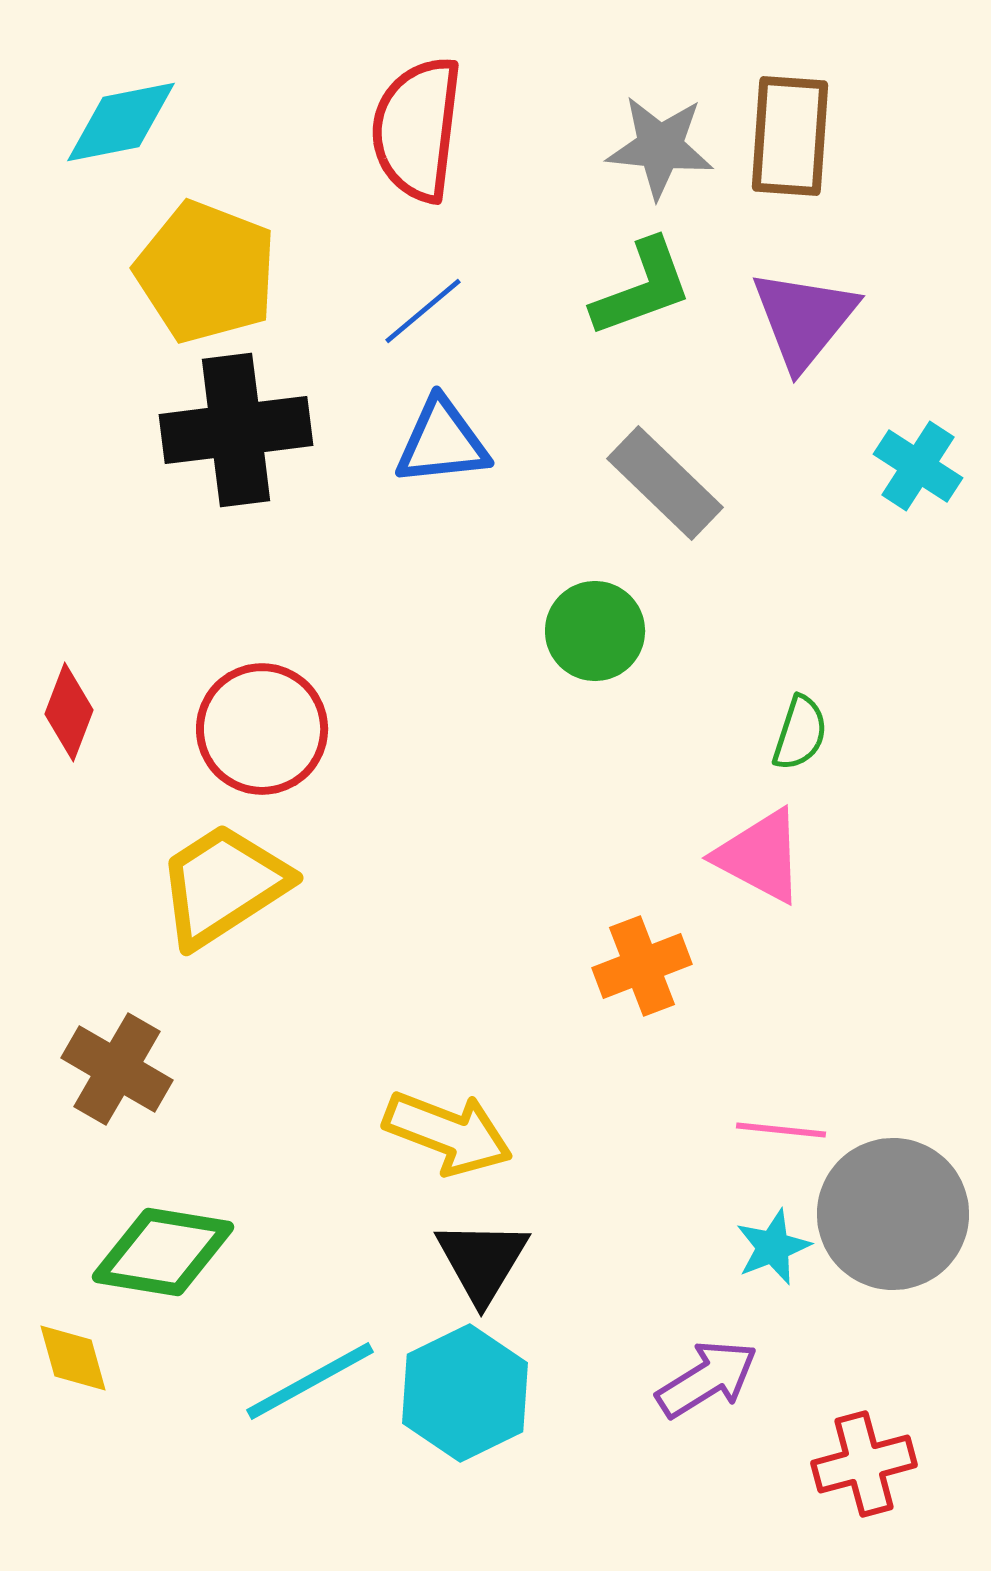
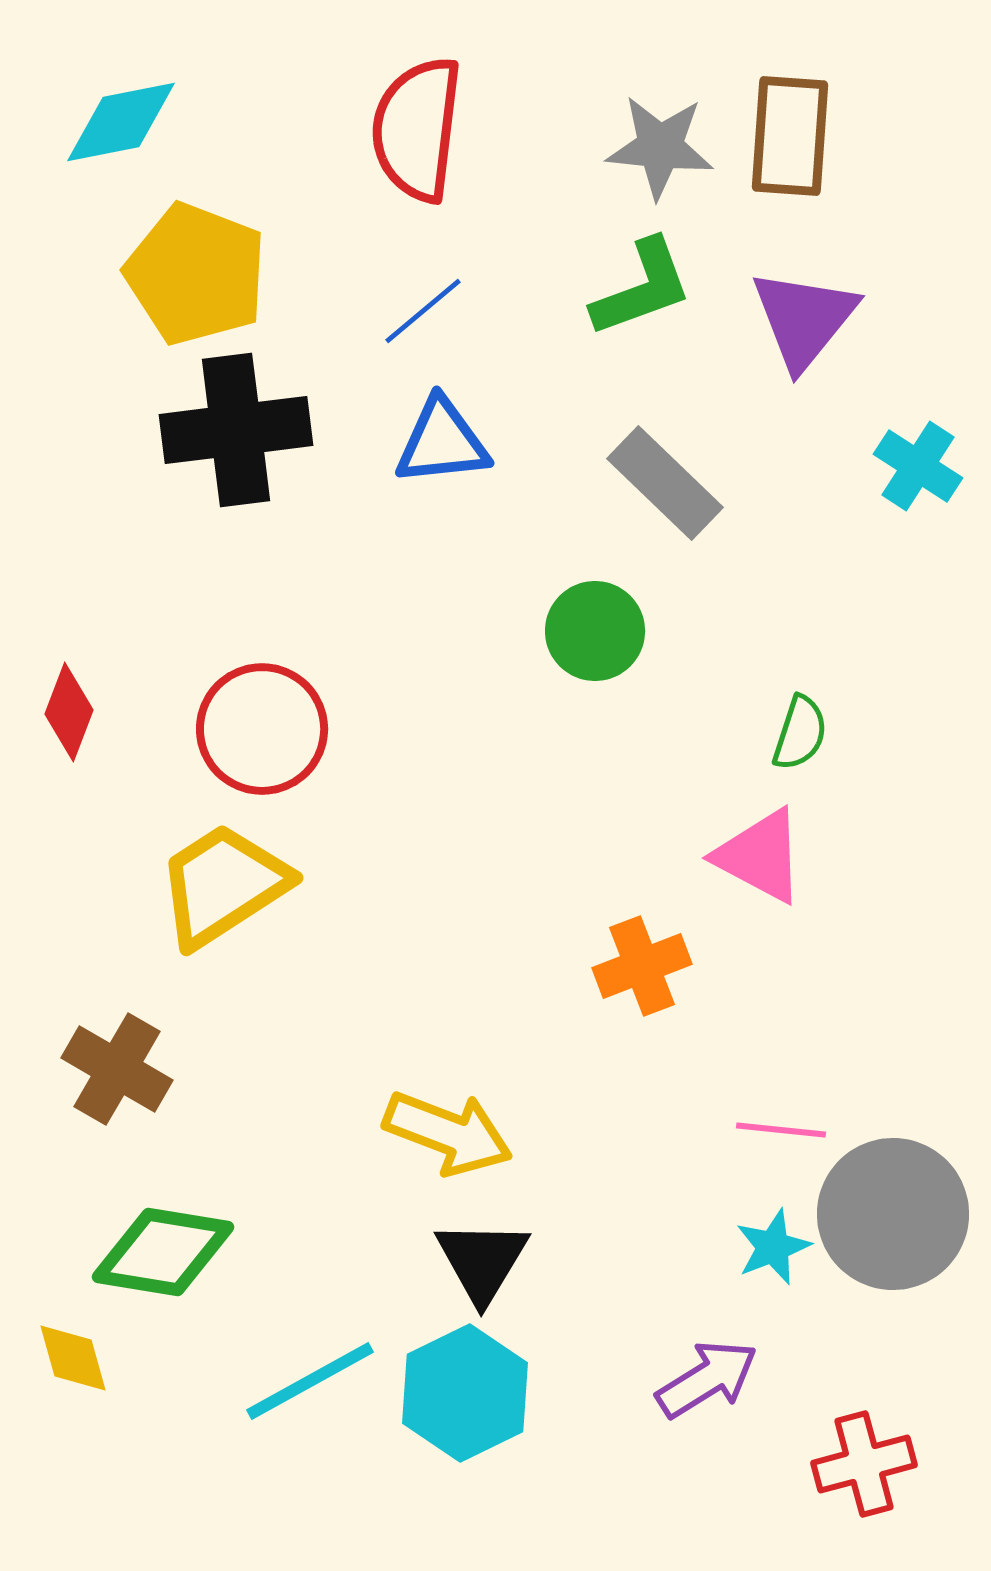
yellow pentagon: moved 10 px left, 2 px down
